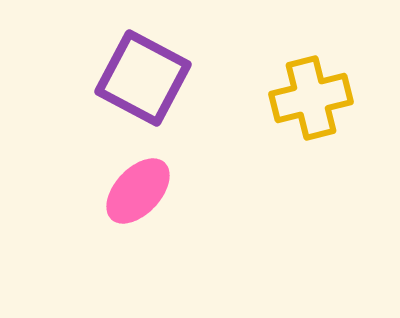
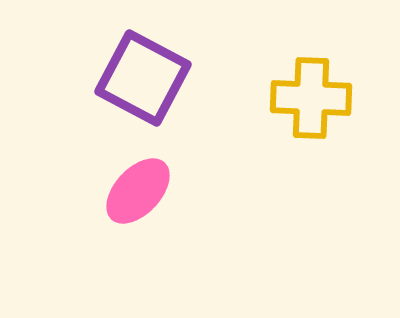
yellow cross: rotated 16 degrees clockwise
